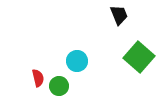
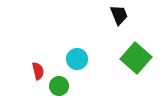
green square: moved 3 px left, 1 px down
cyan circle: moved 2 px up
red semicircle: moved 7 px up
